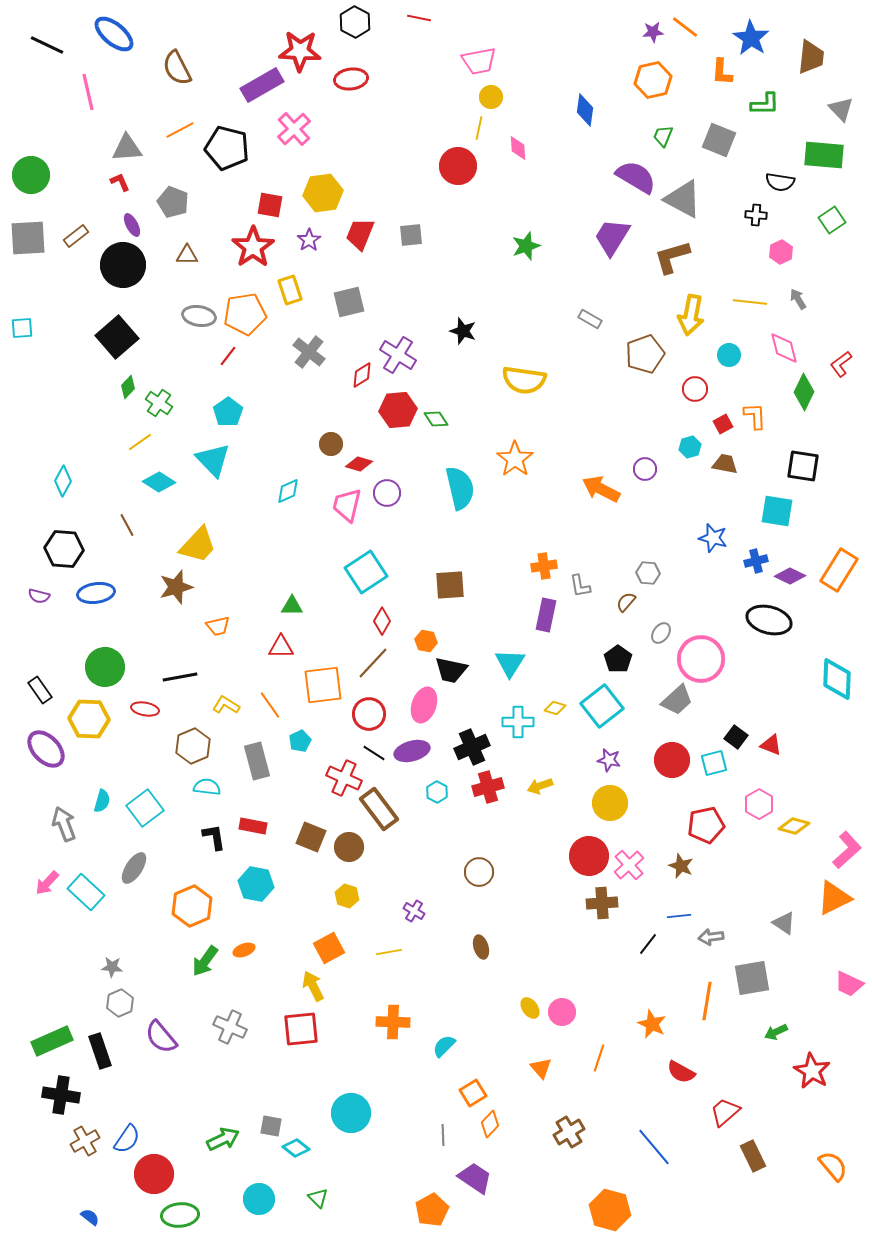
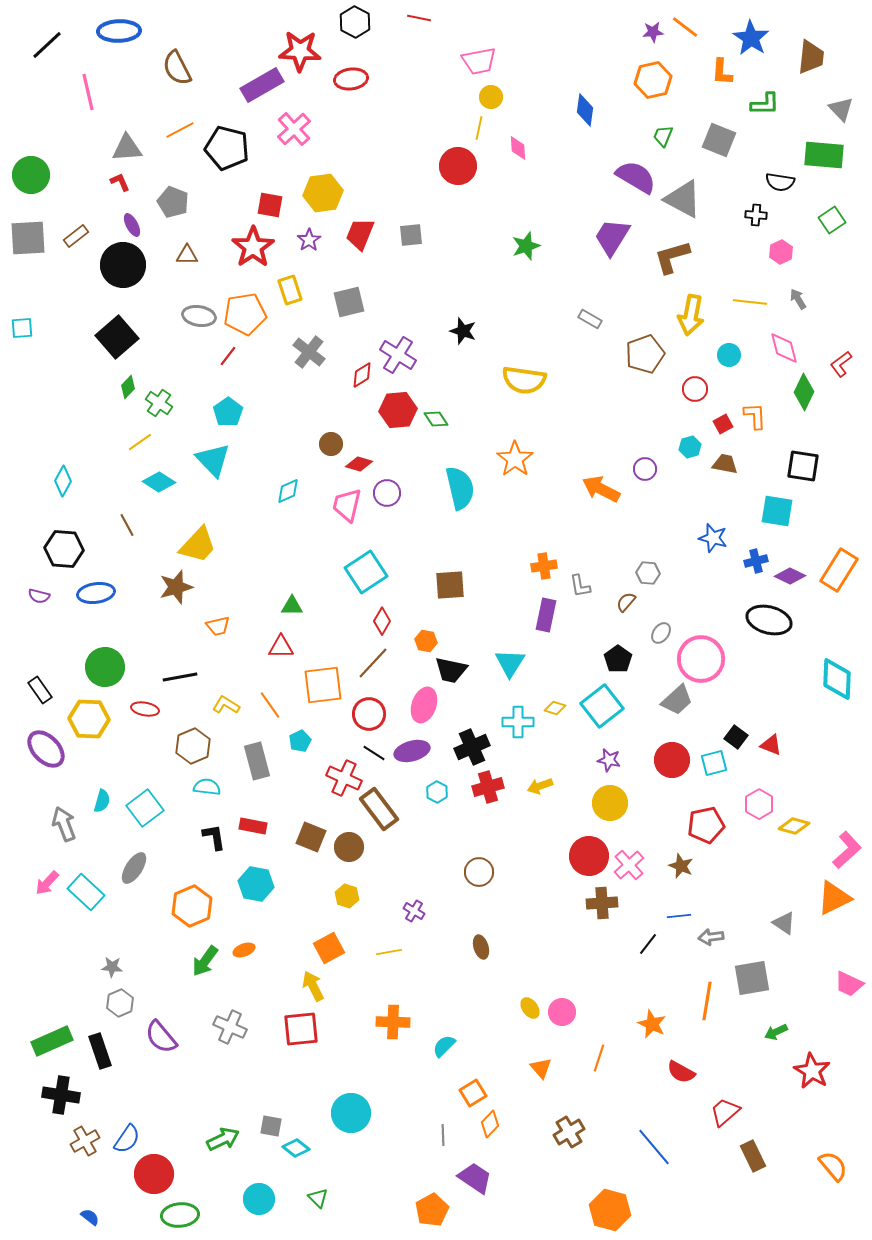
blue ellipse at (114, 34): moved 5 px right, 3 px up; rotated 42 degrees counterclockwise
black line at (47, 45): rotated 68 degrees counterclockwise
